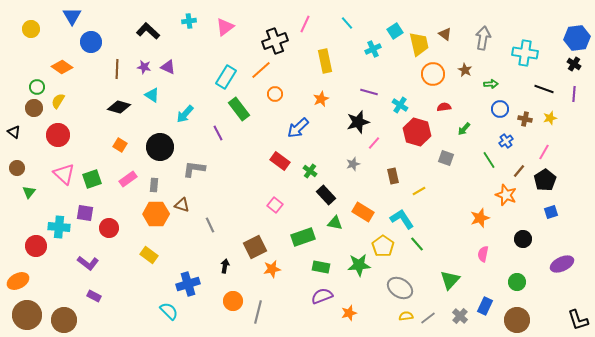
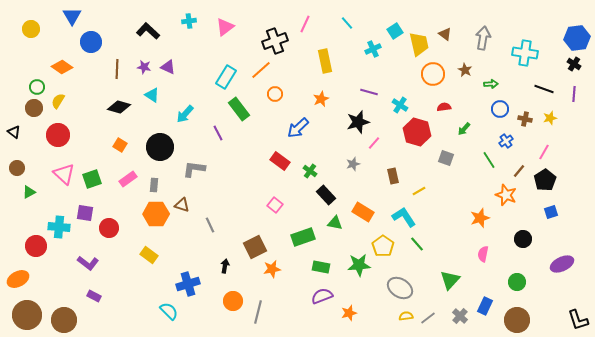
green triangle at (29, 192): rotated 24 degrees clockwise
cyan L-shape at (402, 219): moved 2 px right, 2 px up
orange ellipse at (18, 281): moved 2 px up
